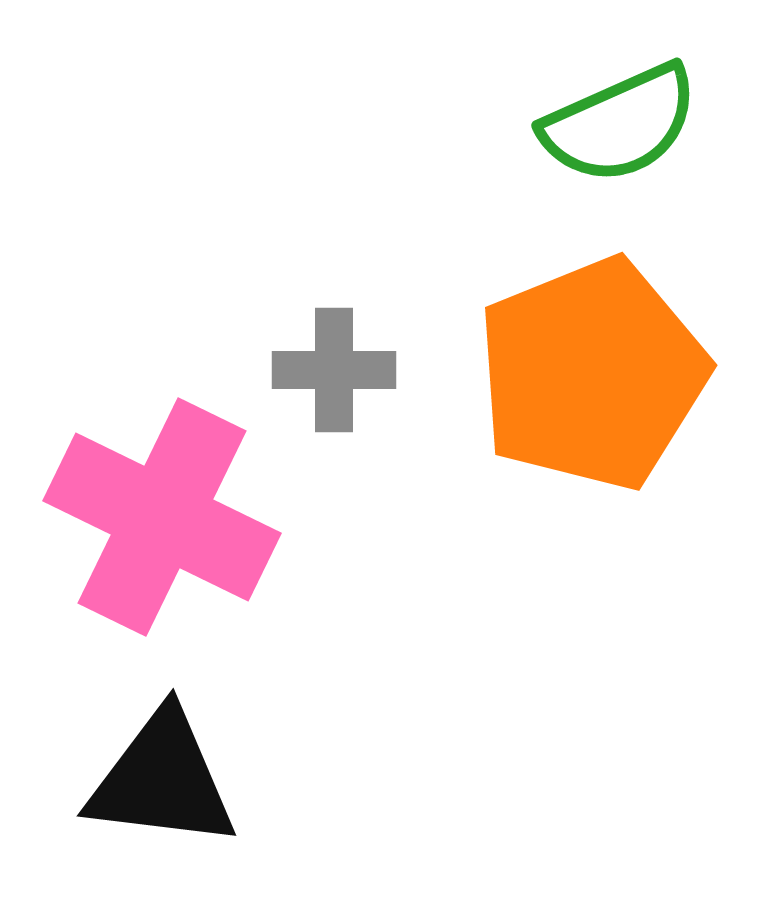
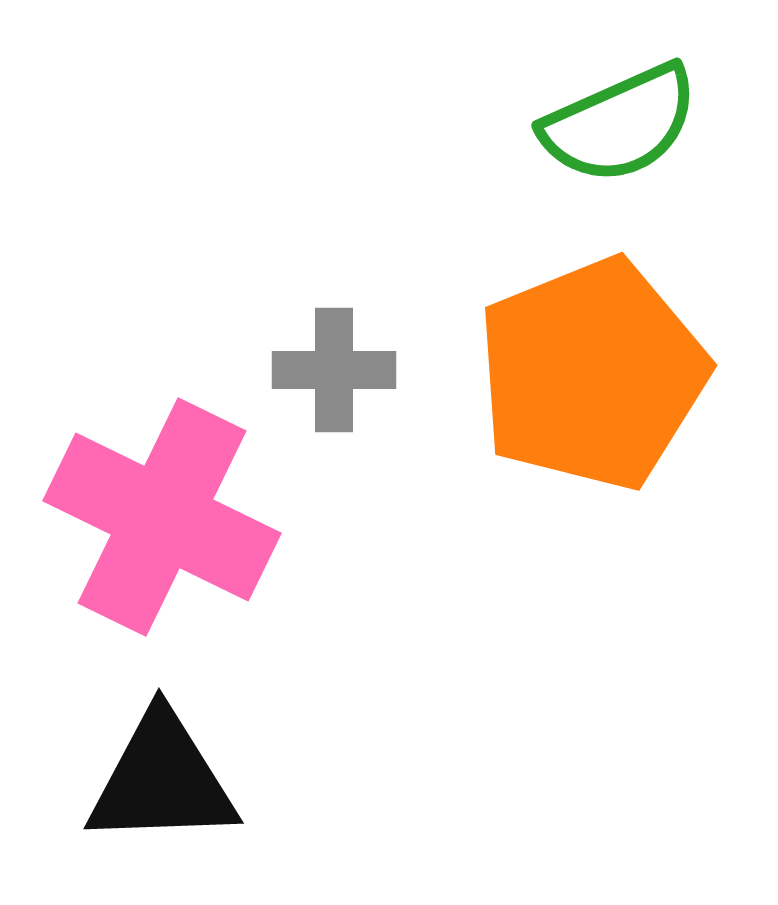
black triangle: rotated 9 degrees counterclockwise
